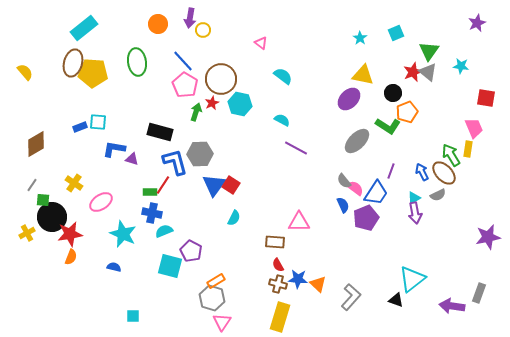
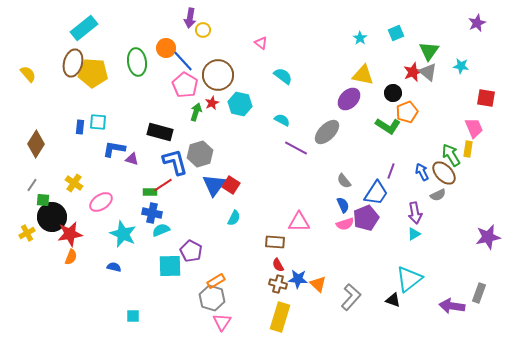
orange circle at (158, 24): moved 8 px right, 24 px down
yellow semicircle at (25, 72): moved 3 px right, 2 px down
brown circle at (221, 79): moved 3 px left, 4 px up
blue rectangle at (80, 127): rotated 64 degrees counterclockwise
gray ellipse at (357, 141): moved 30 px left, 9 px up
brown diamond at (36, 144): rotated 28 degrees counterclockwise
gray hexagon at (200, 154): rotated 15 degrees counterclockwise
red line at (163, 185): rotated 24 degrees clockwise
pink semicircle at (355, 188): moved 10 px left, 36 px down; rotated 126 degrees clockwise
cyan triangle at (414, 198): moved 36 px down
cyan semicircle at (164, 231): moved 3 px left, 1 px up
cyan square at (170, 266): rotated 15 degrees counterclockwise
cyan triangle at (412, 279): moved 3 px left
black triangle at (396, 300): moved 3 px left
